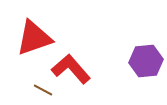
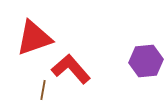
brown line: rotated 72 degrees clockwise
